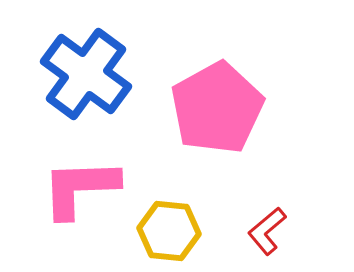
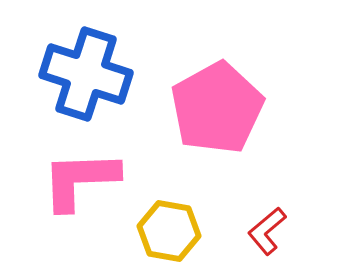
blue cross: rotated 18 degrees counterclockwise
pink L-shape: moved 8 px up
yellow hexagon: rotated 4 degrees clockwise
